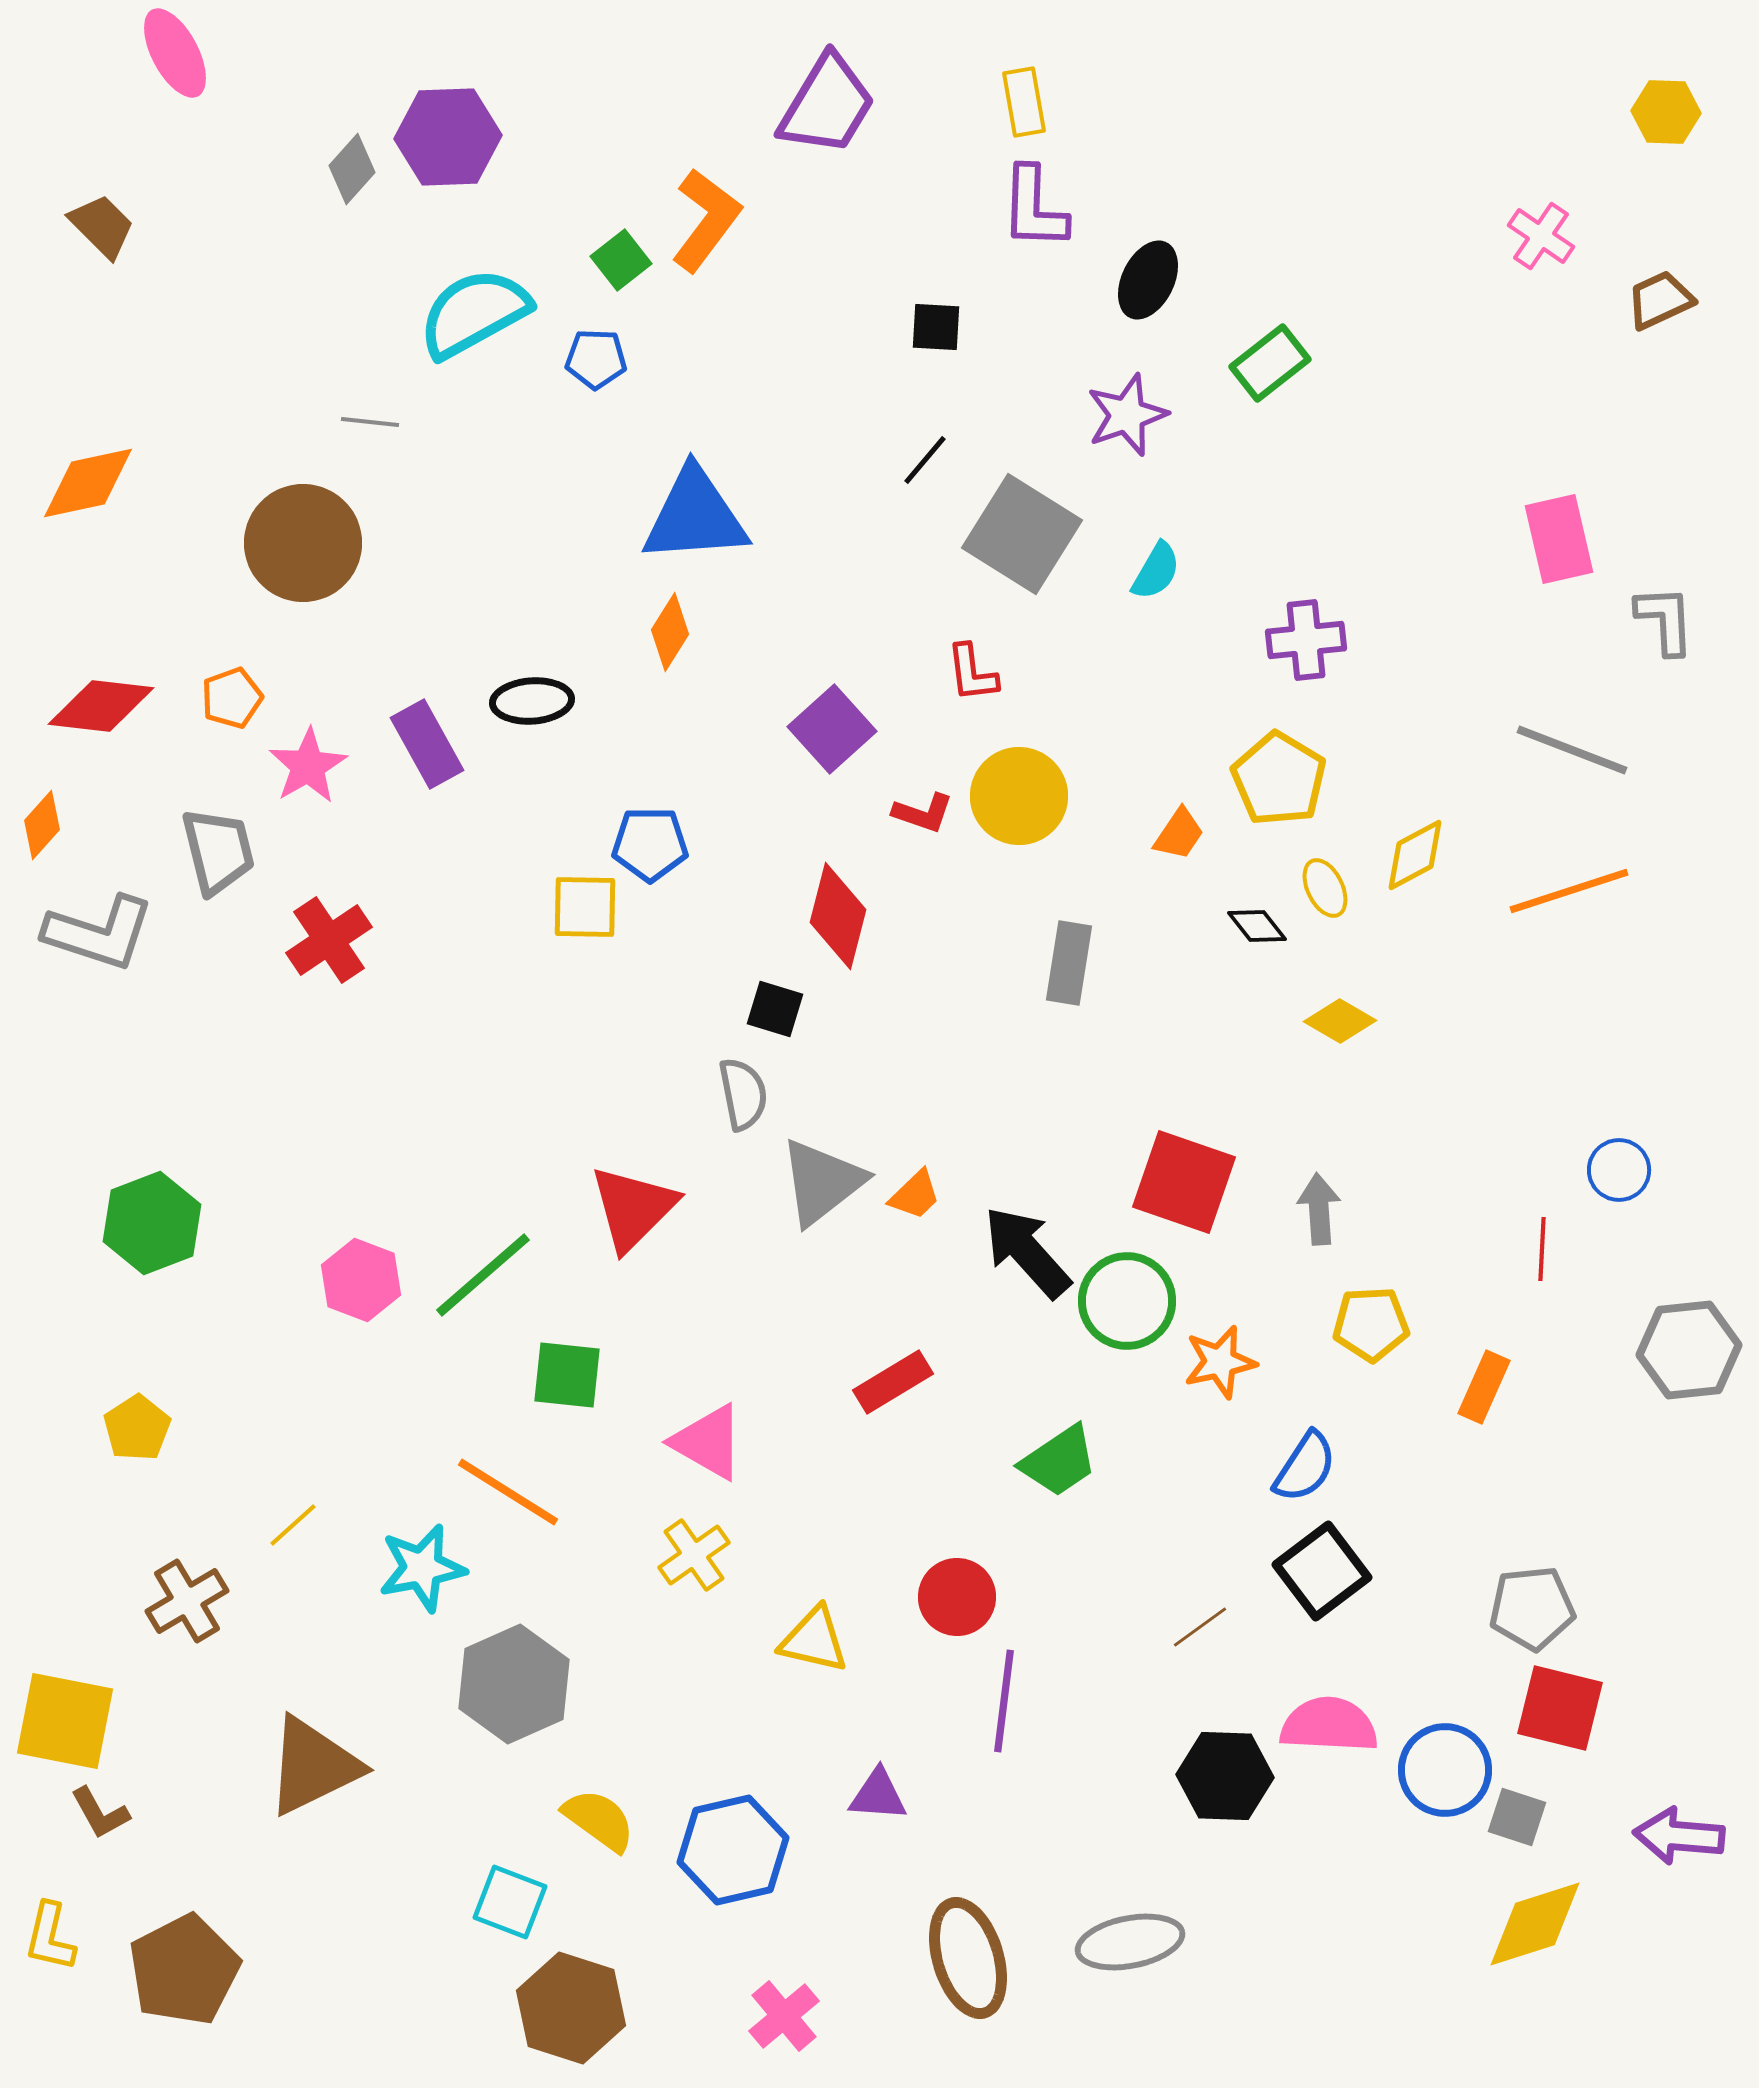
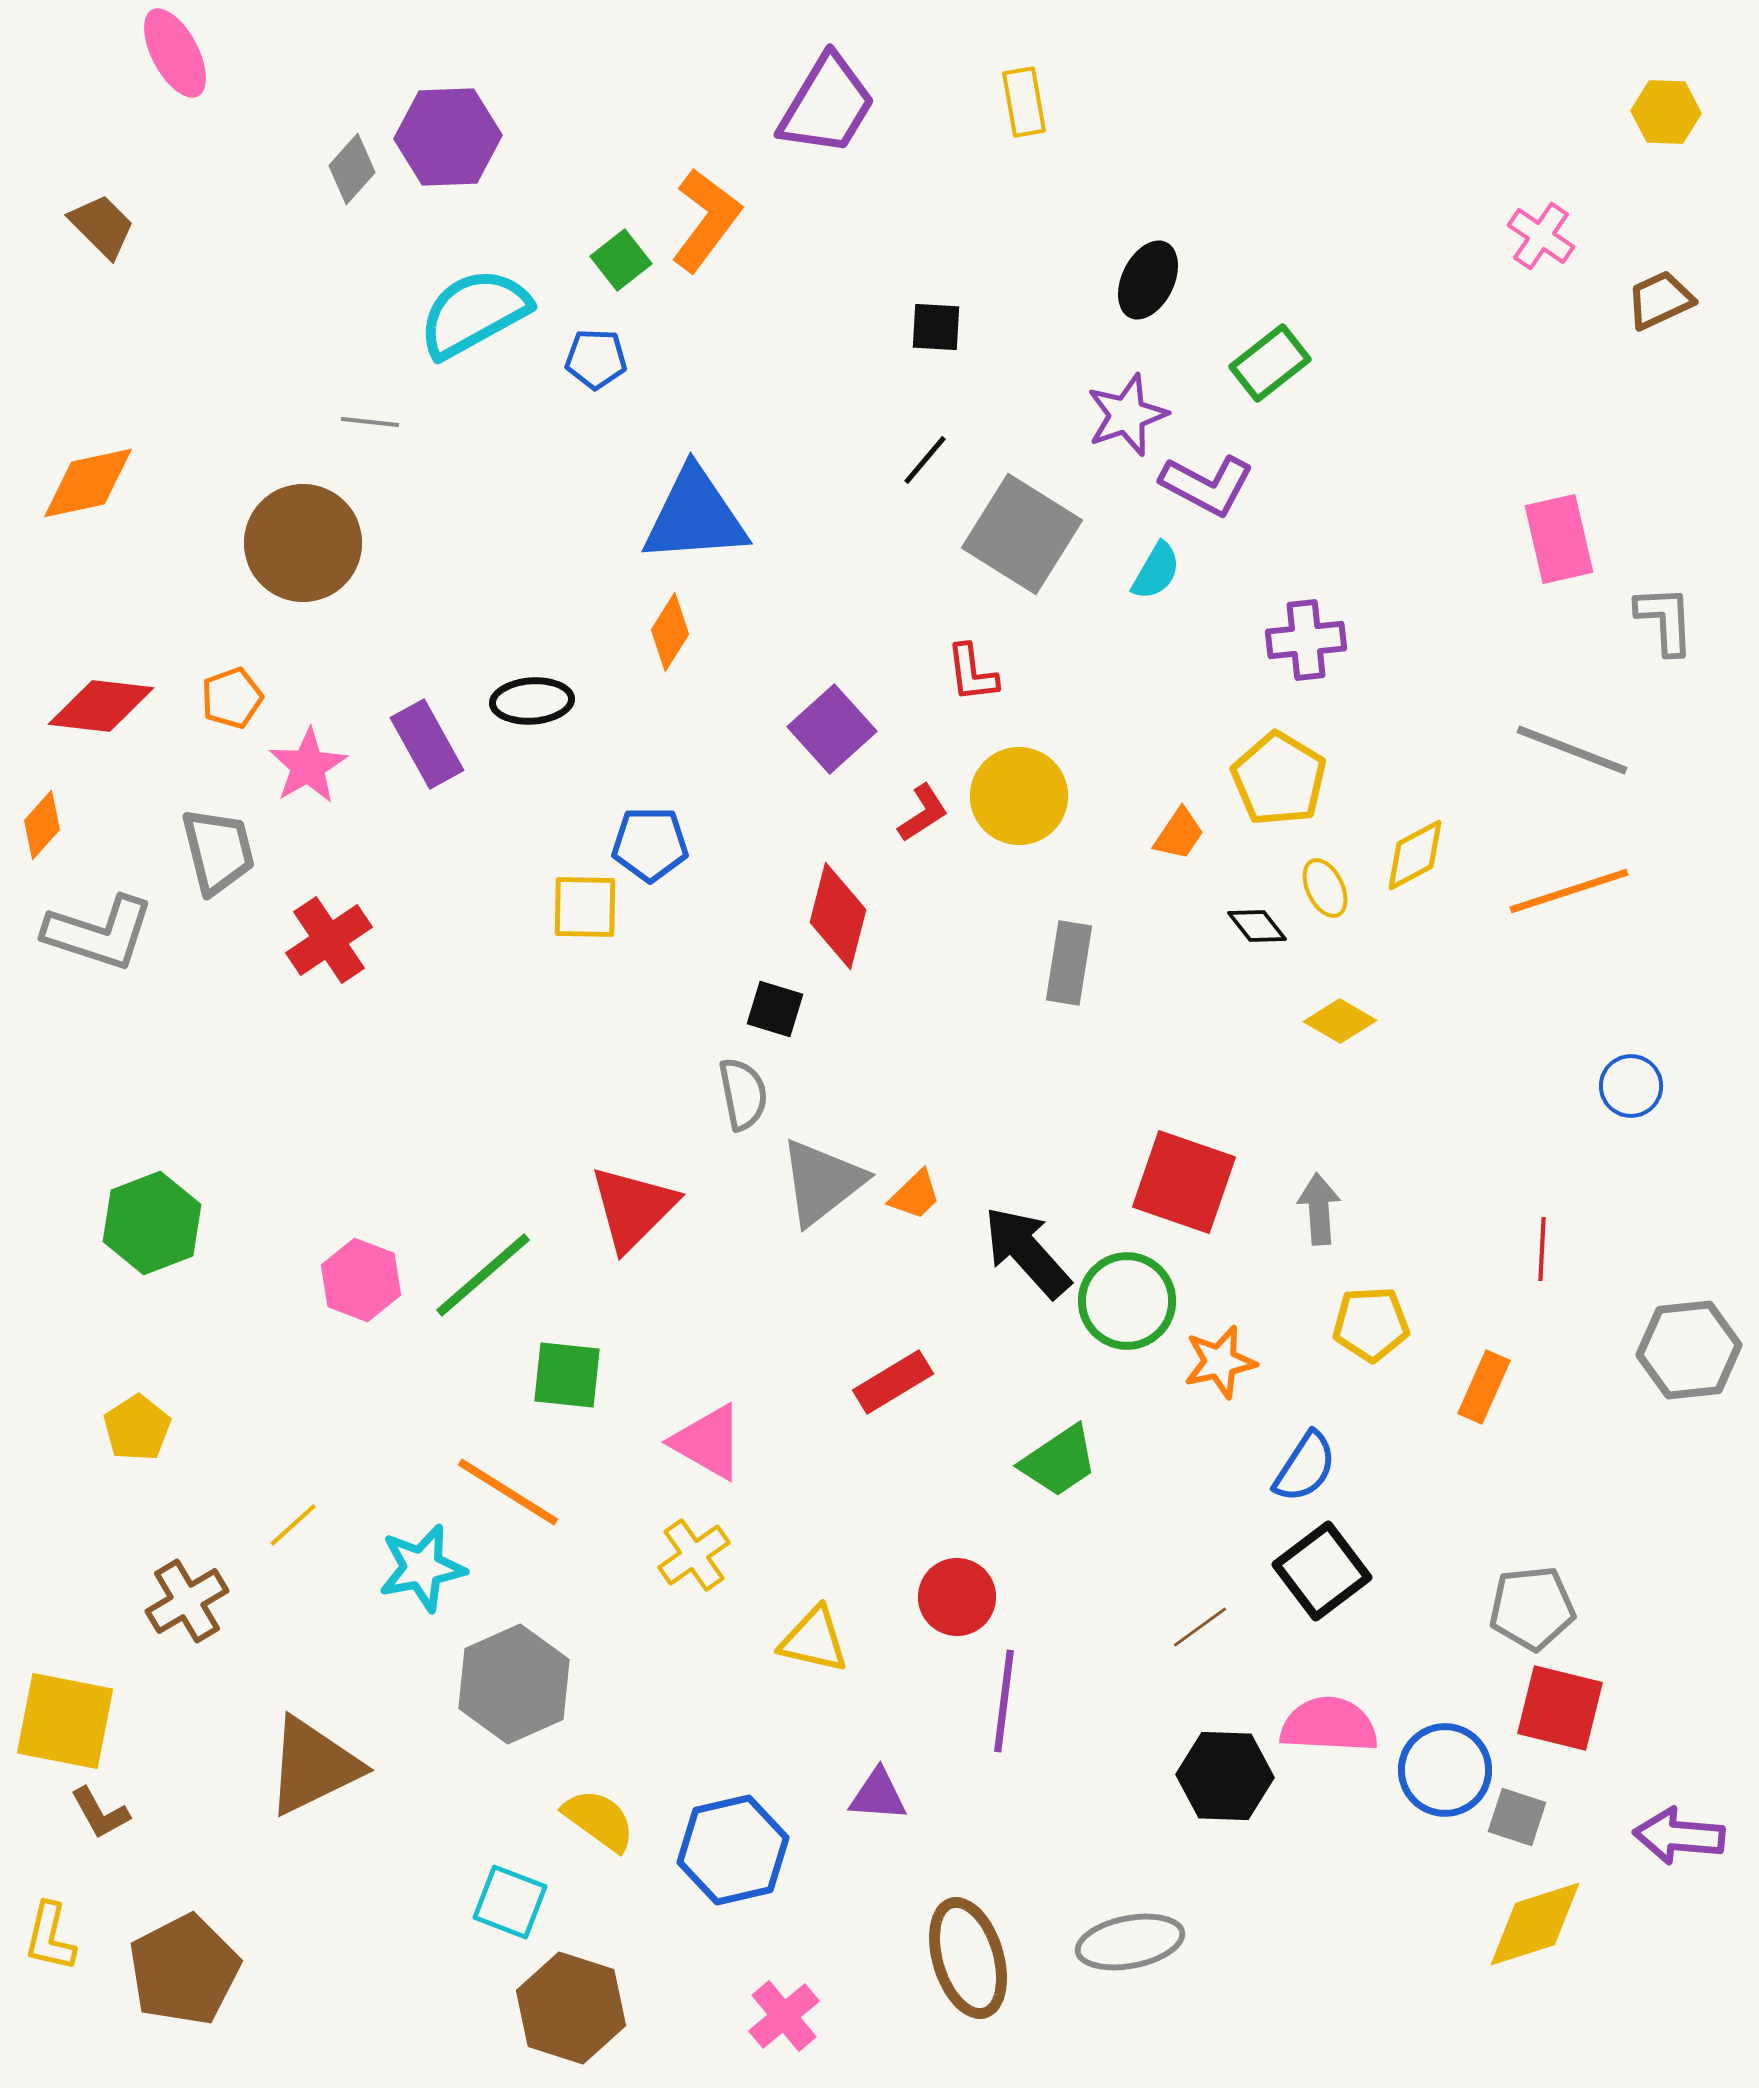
purple L-shape at (1034, 208): moved 173 px right, 277 px down; rotated 64 degrees counterclockwise
red L-shape at (923, 813): rotated 52 degrees counterclockwise
blue circle at (1619, 1170): moved 12 px right, 84 px up
